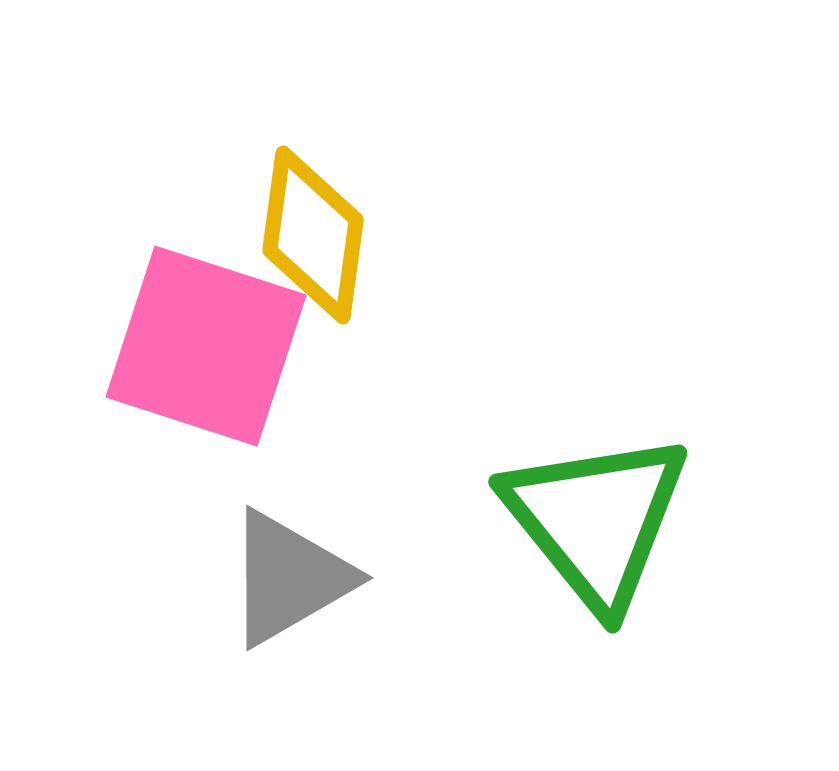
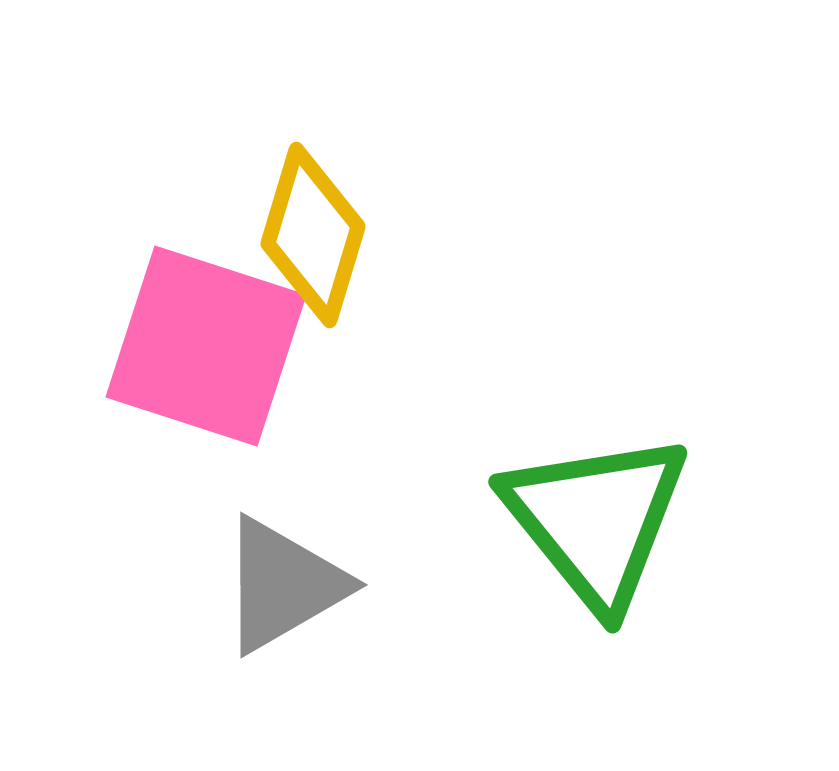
yellow diamond: rotated 9 degrees clockwise
gray triangle: moved 6 px left, 7 px down
